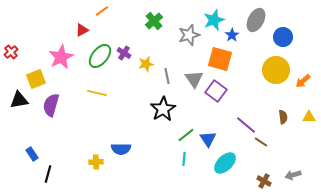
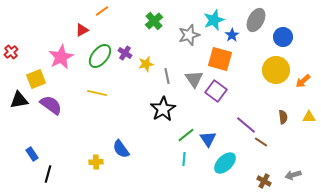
purple cross: moved 1 px right
purple semicircle: rotated 110 degrees clockwise
blue semicircle: rotated 54 degrees clockwise
